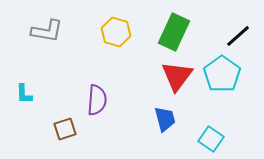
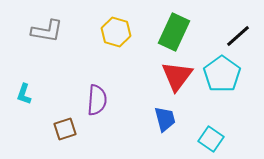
cyan L-shape: rotated 20 degrees clockwise
